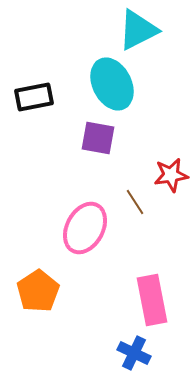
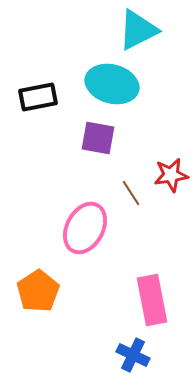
cyan ellipse: rotated 48 degrees counterclockwise
black rectangle: moved 4 px right
brown line: moved 4 px left, 9 px up
blue cross: moved 1 px left, 2 px down
